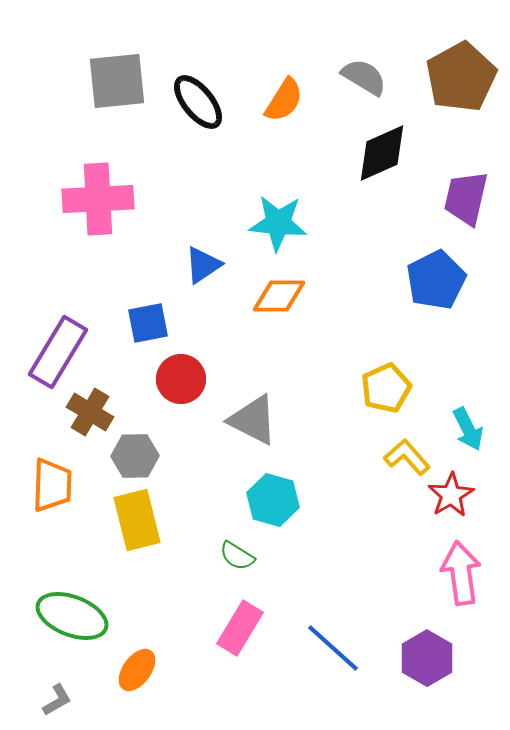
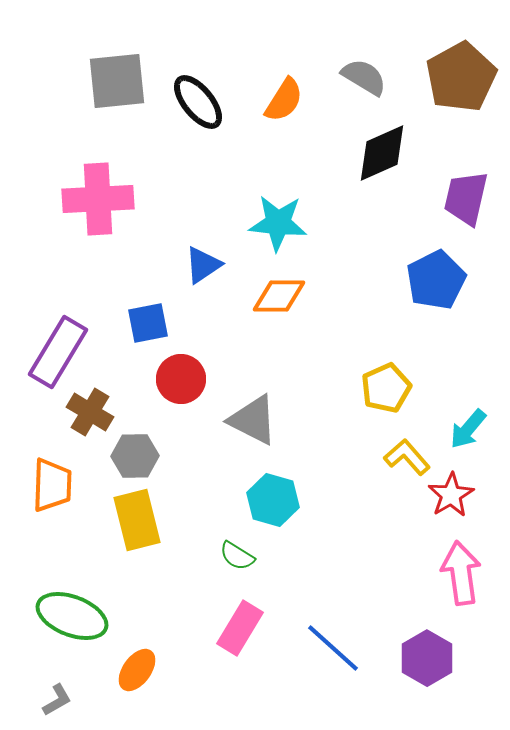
cyan arrow: rotated 66 degrees clockwise
